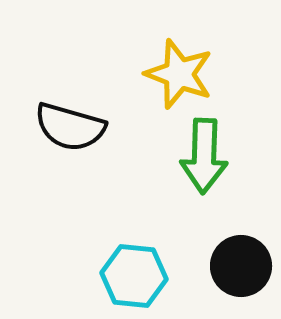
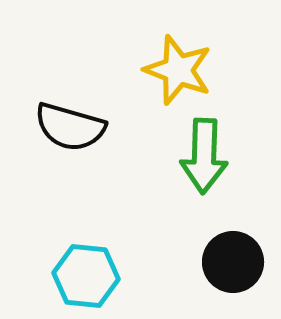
yellow star: moved 1 px left, 4 px up
black circle: moved 8 px left, 4 px up
cyan hexagon: moved 48 px left
